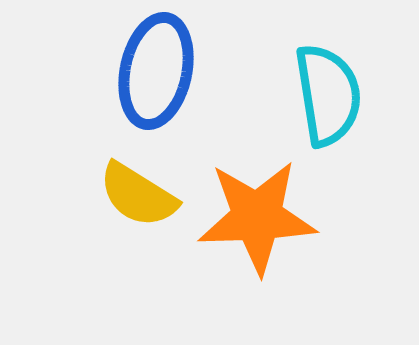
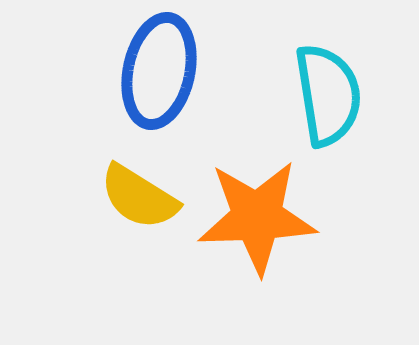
blue ellipse: moved 3 px right
yellow semicircle: moved 1 px right, 2 px down
